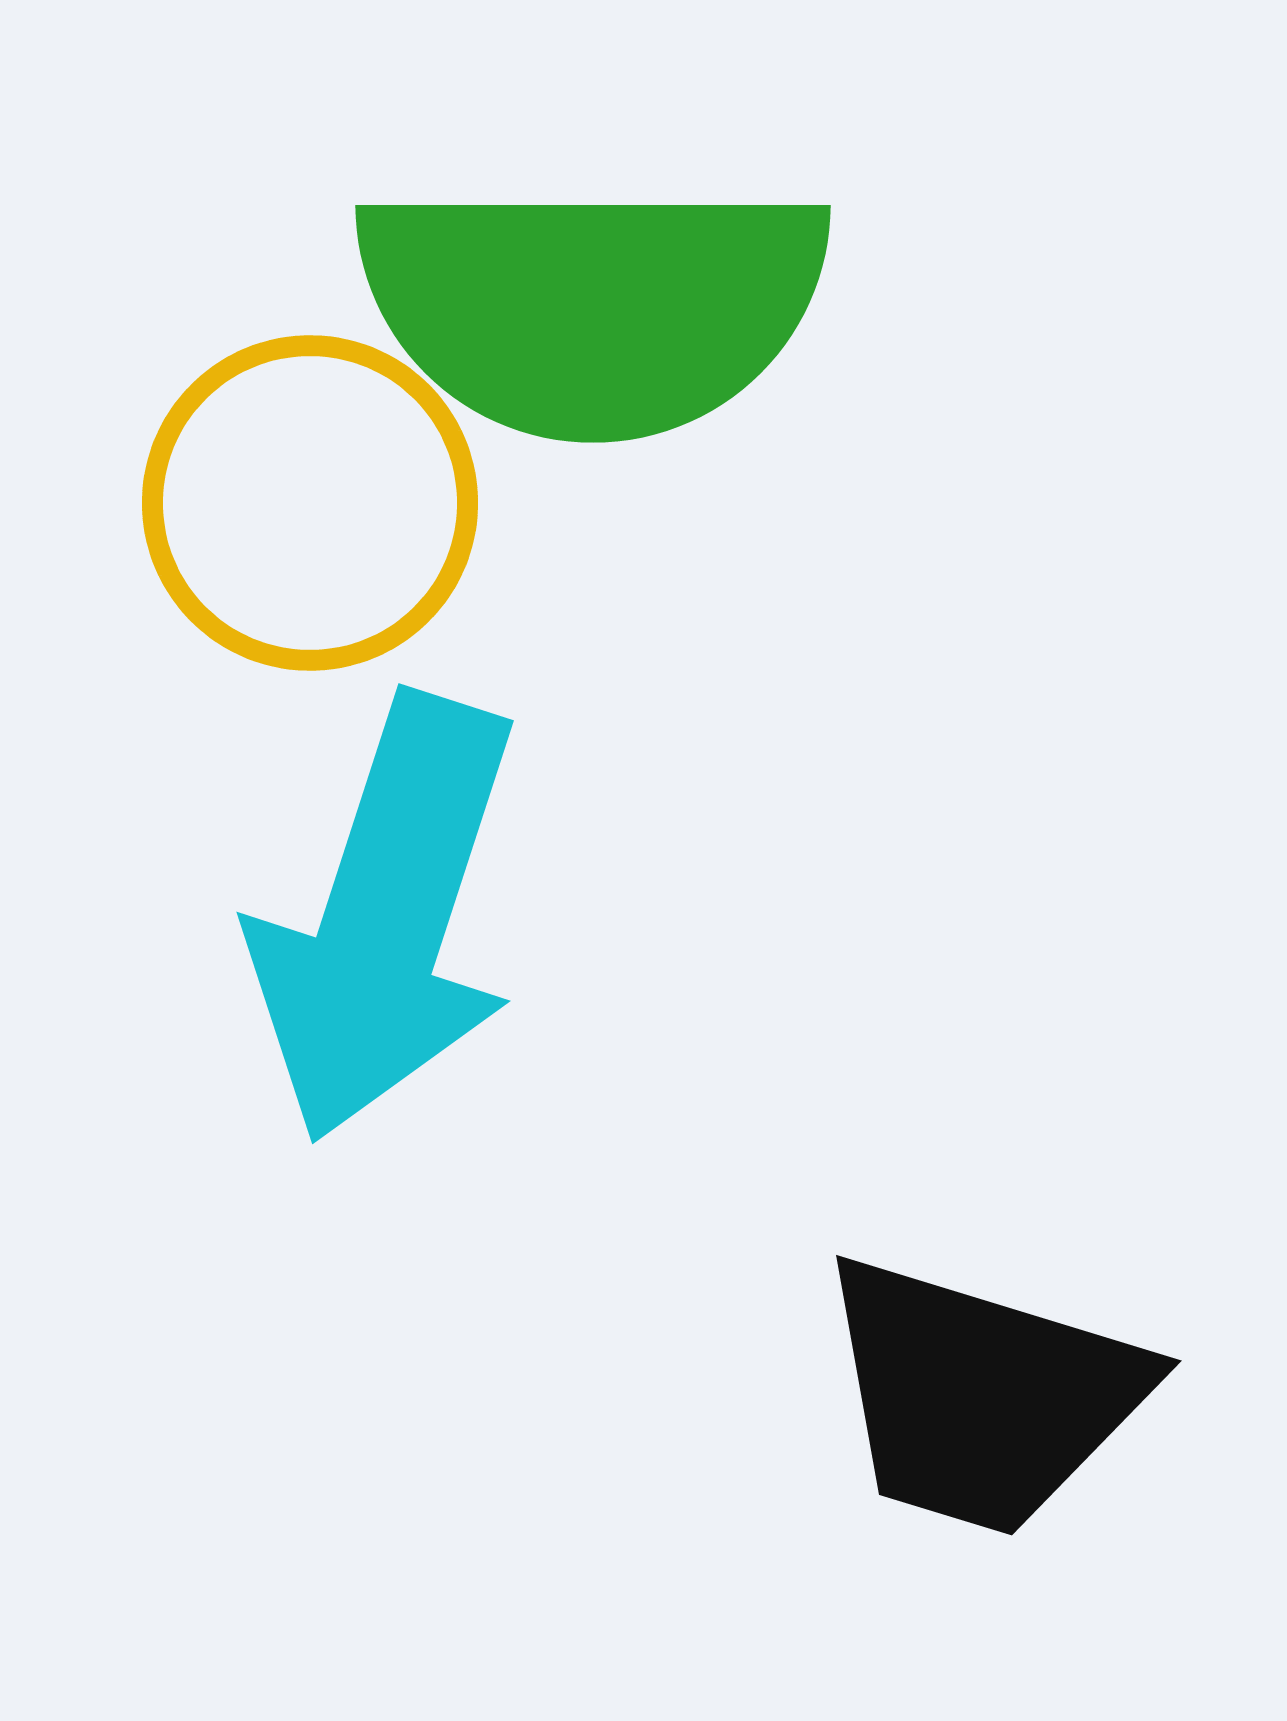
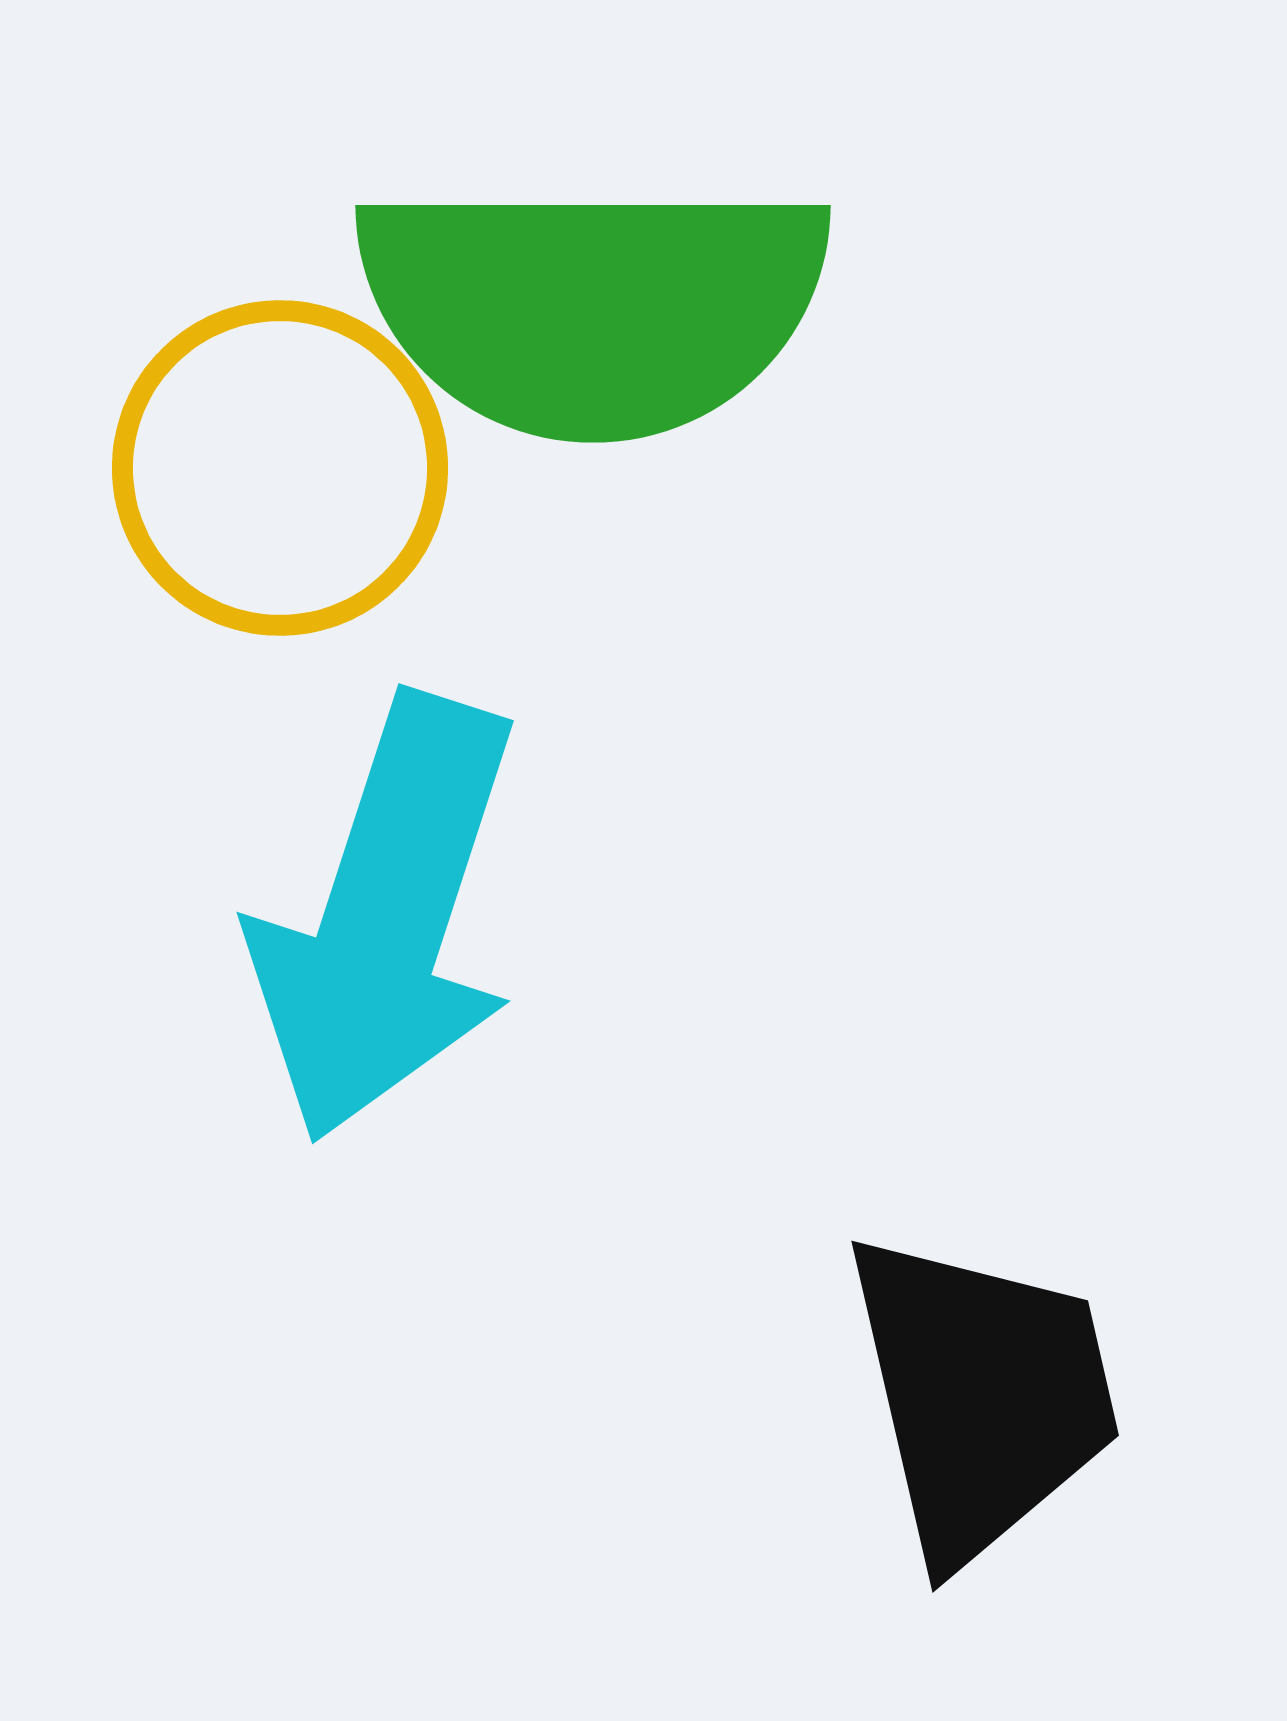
yellow circle: moved 30 px left, 35 px up
black trapezoid: rotated 120 degrees counterclockwise
